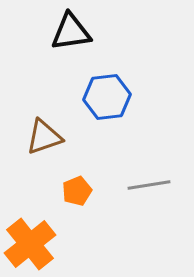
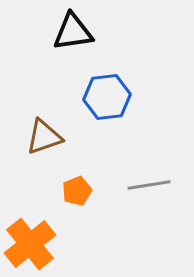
black triangle: moved 2 px right
